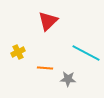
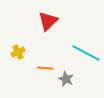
gray star: moved 2 px left; rotated 21 degrees clockwise
